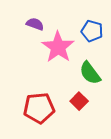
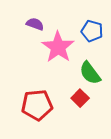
red square: moved 1 px right, 3 px up
red pentagon: moved 2 px left, 3 px up
